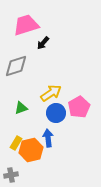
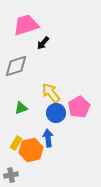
yellow arrow: rotated 95 degrees counterclockwise
